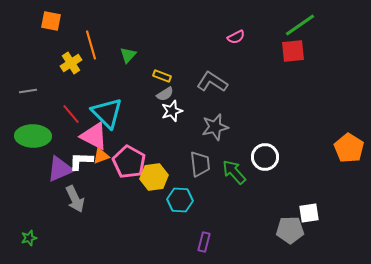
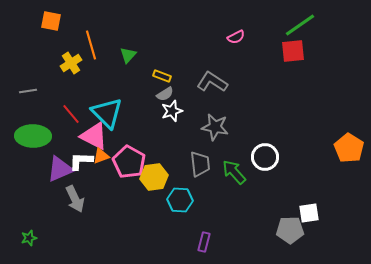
gray star: rotated 24 degrees clockwise
